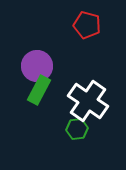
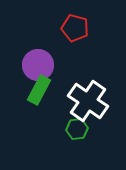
red pentagon: moved 12 px left, 3 px down
purple circle: moved 1 px right, 1 px up
